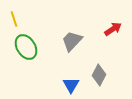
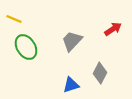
yellow line: rotated 49 degrees counterclockwise
gray diamond: moved 1 px right, 2 px up
blue triangle: rotated 42 degrees clockwise
